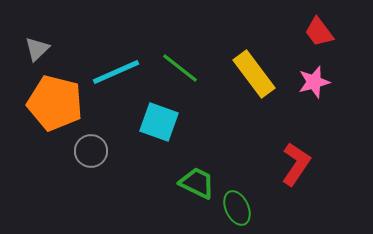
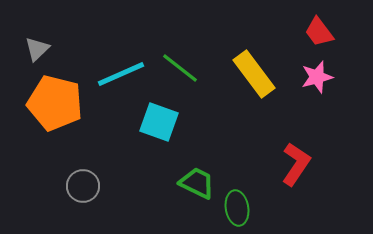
cyan line: moved 5 px right, 2 px down
pink star: moved 3 px right, 5 px up
gray circle: moved 8 px left, 35 px down
green ellipse: rotated 16 degrees clockwise
